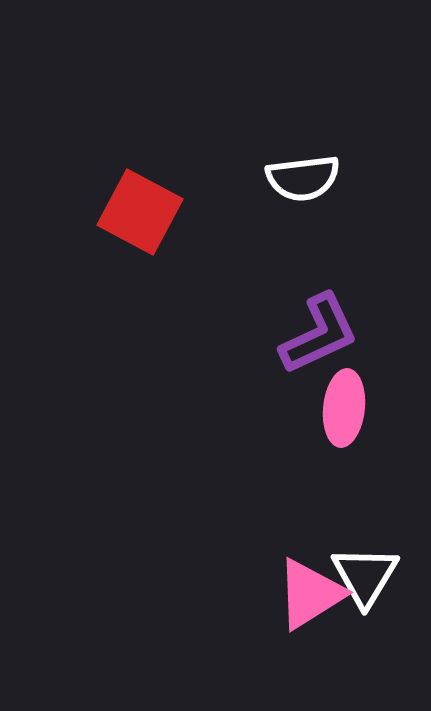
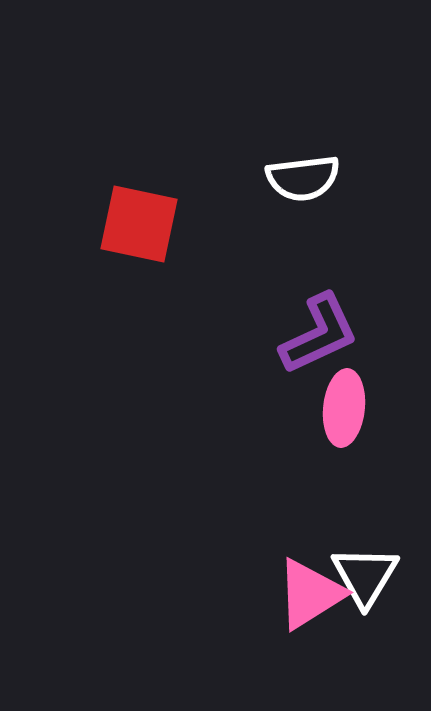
red square: moved 1 px left, 12 px down; rotated 16 degrees counterclockwise
